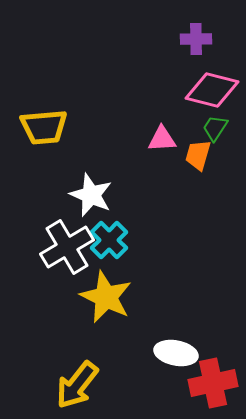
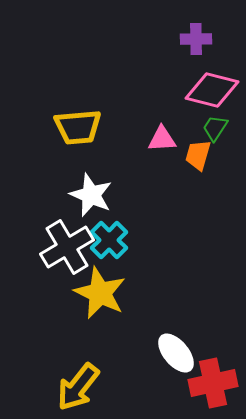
yellow trapezoid: moved 34 px right
yellow star: moved 6 px left, 4 px up
white ellipse: rotated 39 degrees clockwise
yellow arrow: moved 1 px right, 2 px down
